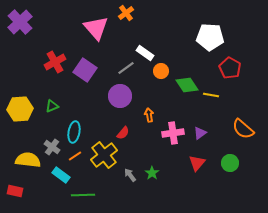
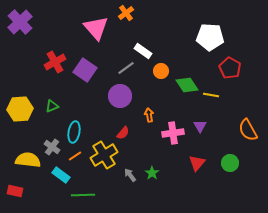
white rectangle: moved 2 px left, 2 px up
orange semicircle: moved 5 px right, 1 px down; rotated 20 degrees clockwise
purple triangle: moved 7 px up; rotated 24 degrees counterclockwise
yellow cross: rotated 8 degrees clockwise
